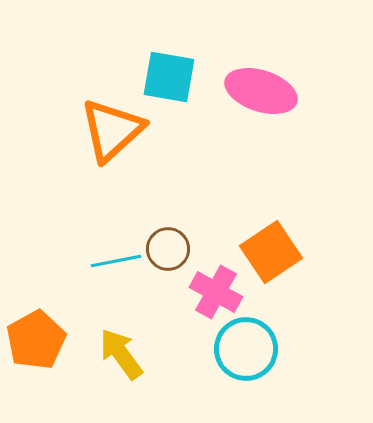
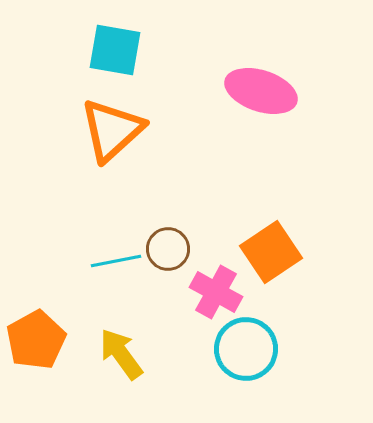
cyan square: moved 54 px left, 27 px up
